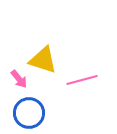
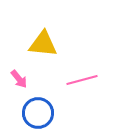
yellow triangle: moved 16 px up; rotated 12 degrees counterclockwise
blue circle: moved 9 px right
